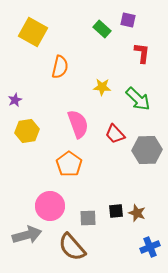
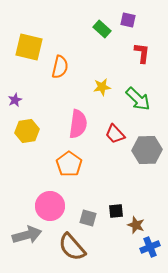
yellow square: moved 4 px left, 15 px down; rotated 16 degrees counterclockwise
yellow star: rotated 12 degrees counterclockwise
pink semicircle: rotated 28 degrees clockwise
brown star: moved 1 px left, 12 px down
gray square: rotated 18 degrees clockwise
